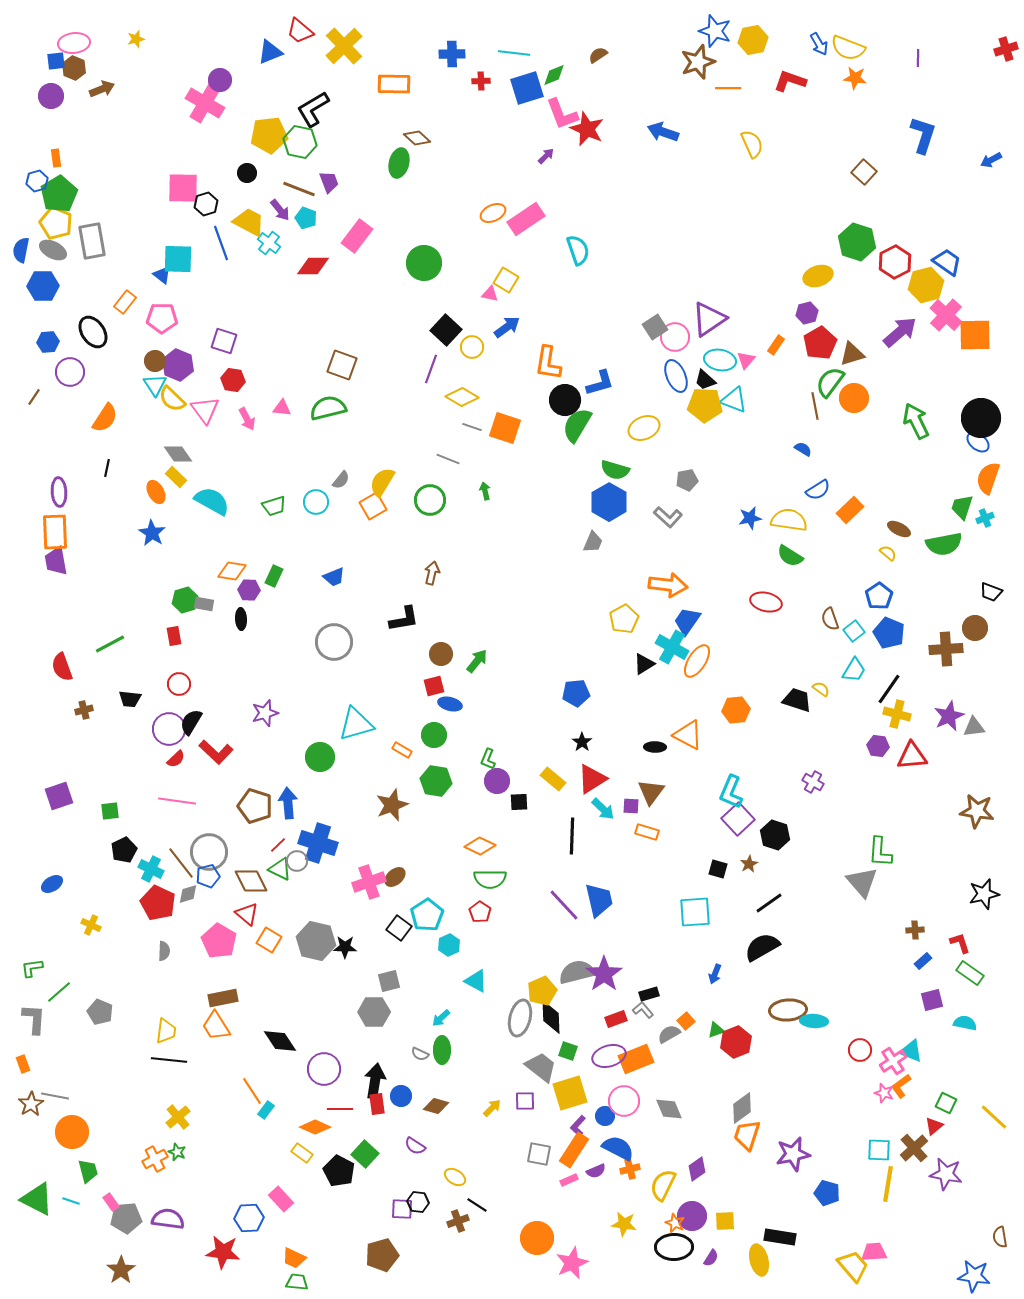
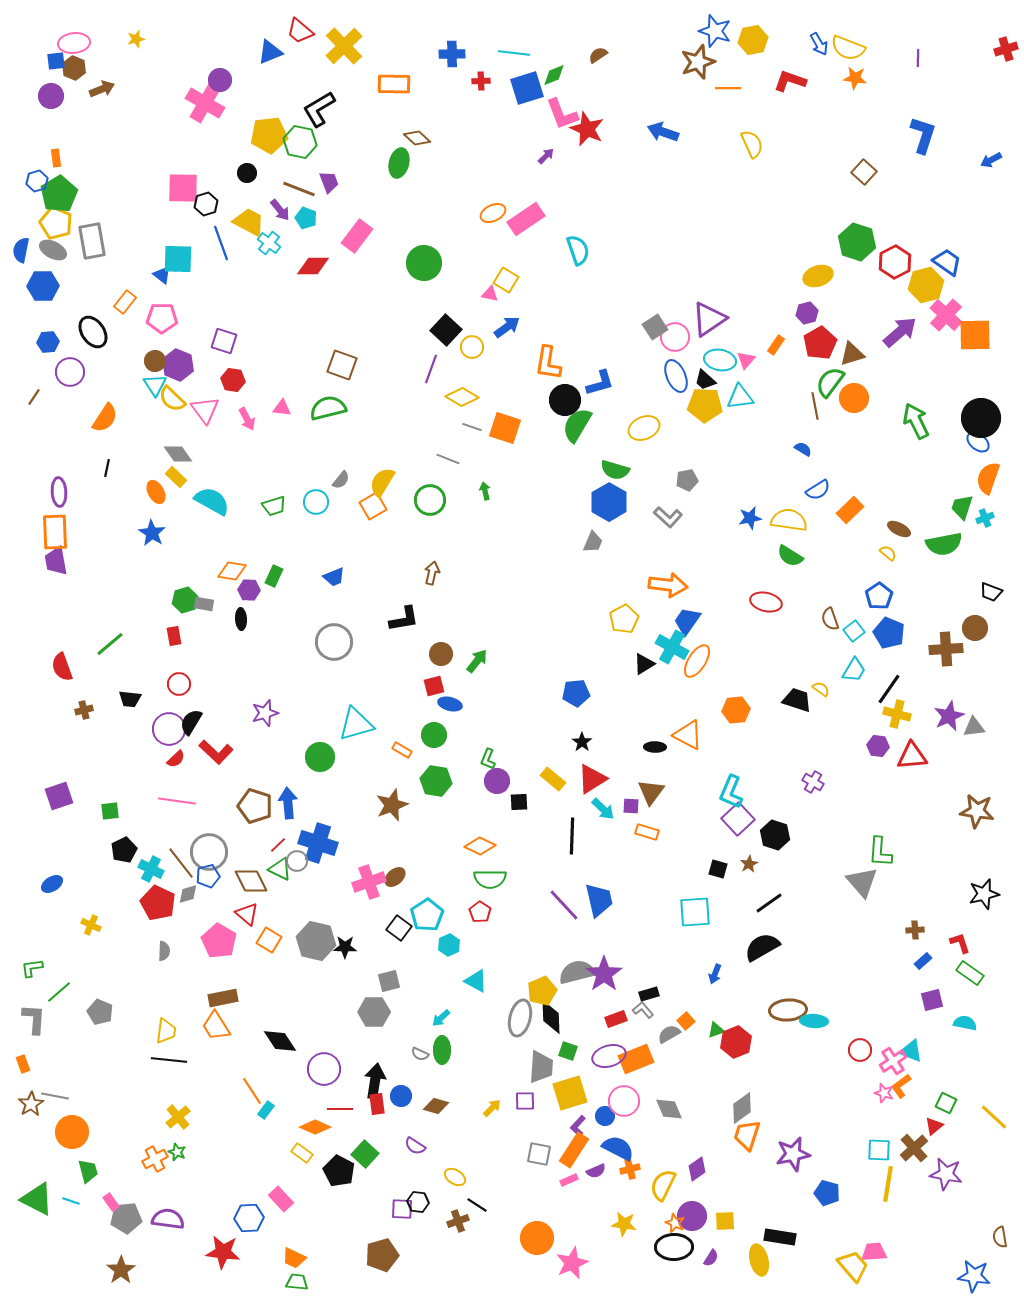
black L-shape at (313, 109): moved 6 px right
cyan triangle at (734, 400): moved 6 px right, 3 px up; rotated 28 degrees counterclockwise
green line at (110, 644): rotated 12 degrees counterclockwise
gray trapezoid at (541, 1067): rotated 56 degrees clockwise
